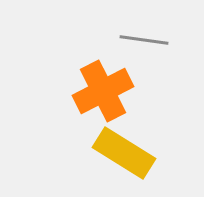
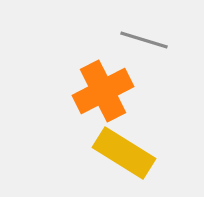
gray line: rotated 9 degrees clockwise
